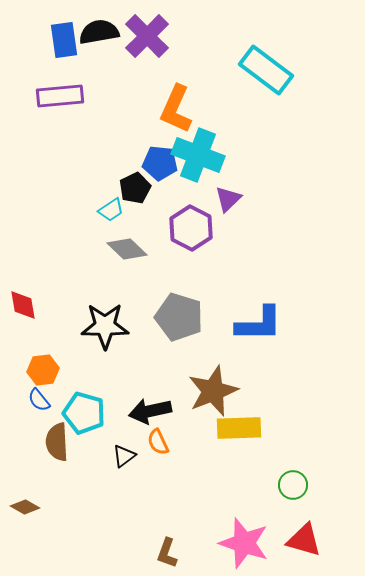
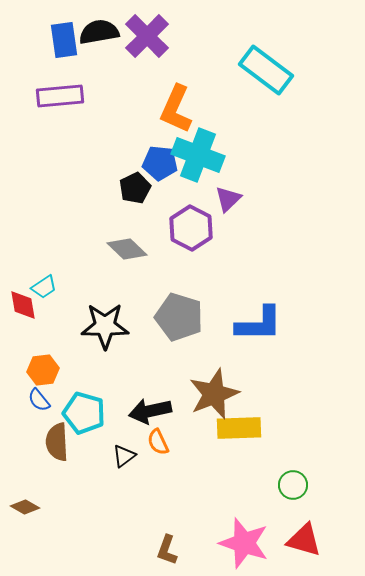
cyan trapezoid: moved 67 px left, 77 px down
brown star: moved 1 px right, 3 px down
brown L-shape: moved 3 px up
